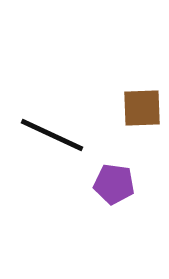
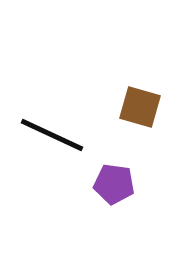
brown square: moved 2 px left, 1 px up; rotated 18 degrees clockwise
